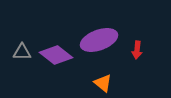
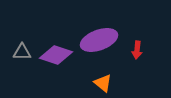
purple diamond: rotated 20 degrees counterclockwise
